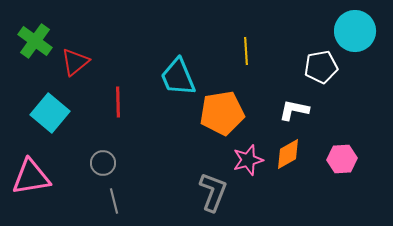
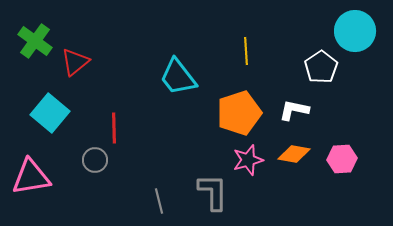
white pentagon: rotated 24 degrees counterclockwise
cyan trapezoid: rotated 15 degrees counterclockwise
red line: moved 4 px left, 26 px down
orange pentagon: moved 17 px right; rotated 9 degrees counterclockwise
orange diamond: moved 6 px right; rotated 40 degrees clockwise
gray circle: moved 8 px left, 3 px up
gray L-shape: rotated 21 degrees counterclockwise
gray line: moved 45 px right
